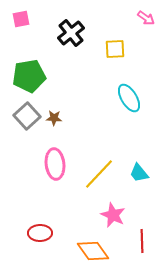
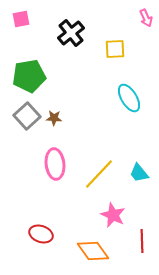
pink arrow: rotated 30 degrees clockwise
red ellipse: moved 1 px right, 1 px down; rotated 20 degrees clockwise
